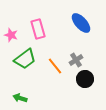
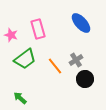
green arrow: rotated 24 degrees clockwise
